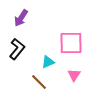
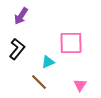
purple arrow: moved 2 px up
pink triangle: moved 6 px right, 10 px down
